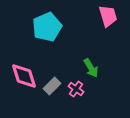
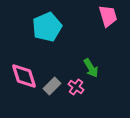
pink cross: moved 2 px up
